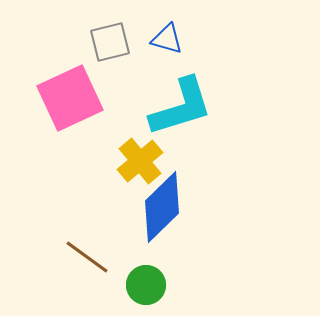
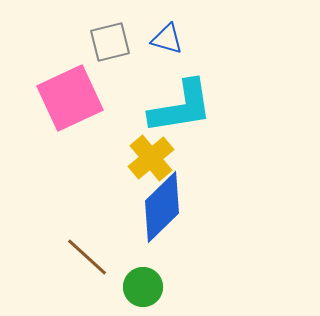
cyan L-shape: rotated 8 degrees clockwise
yellow cross: moved 11 px right, 3 px up
brown line: rotated 6 degrees clockwise
green circle: moved 3 px left, 2 px down
